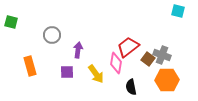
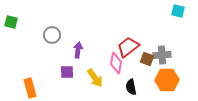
gray cross: rotated 24 degrees counterclockwise
brown square: moved 1 px left; rotated 16 degrees counterclockwise
orange rectangle: moved 22 px down
yellow arrow: moved 1 px left, 4 px down
